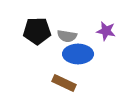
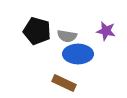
black pentagon: rotated 16 degrees clockwise
